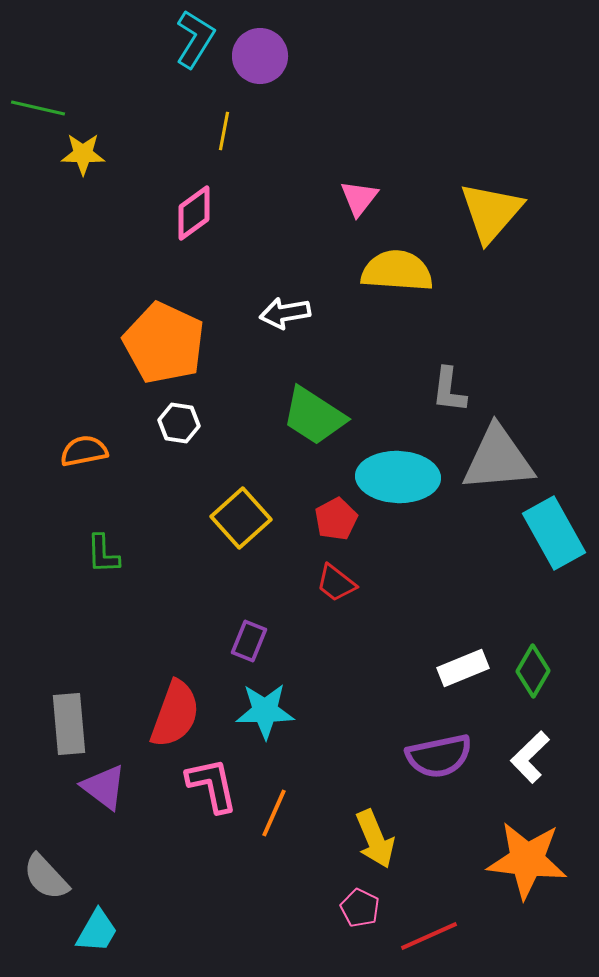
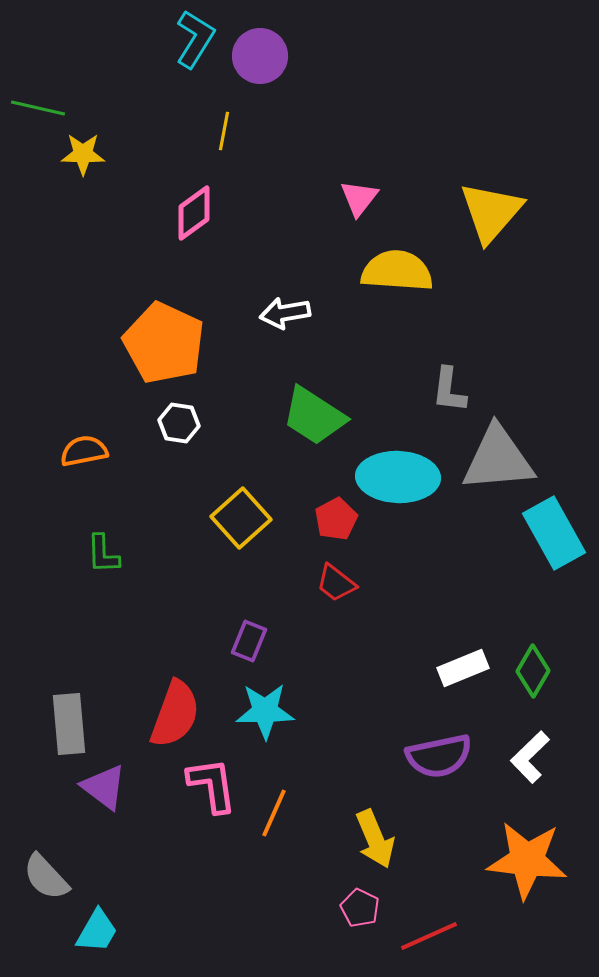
pink L-shape: rotated 4 degrees clockwise
